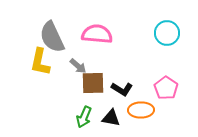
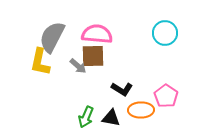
cyan circle: moved 2 px left
gray semicircle: rotated 52 degrees clockwise
brown square: moved 27 px up
pink pentagon: moved 8 px down
green arrow: moved 2 px right
